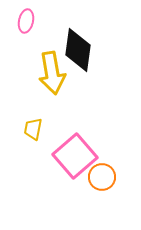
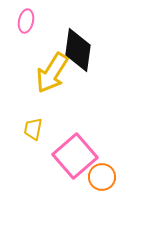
yellow arrow: rotated 42 degrees clockwise
